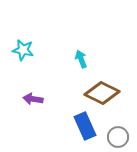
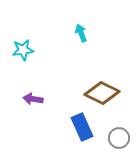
cyan star: rotated 20 degrees counterclockwise
cyan arrow: moved 26 px up
blue rectangle: moved 3 px left, 1 px down
gray circle: moved 1 px right, 1 px down
